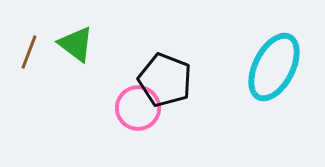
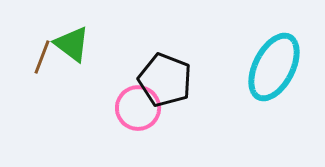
green triangle: moved 4 px left
brown line: moved 13 px right, 5 px down
